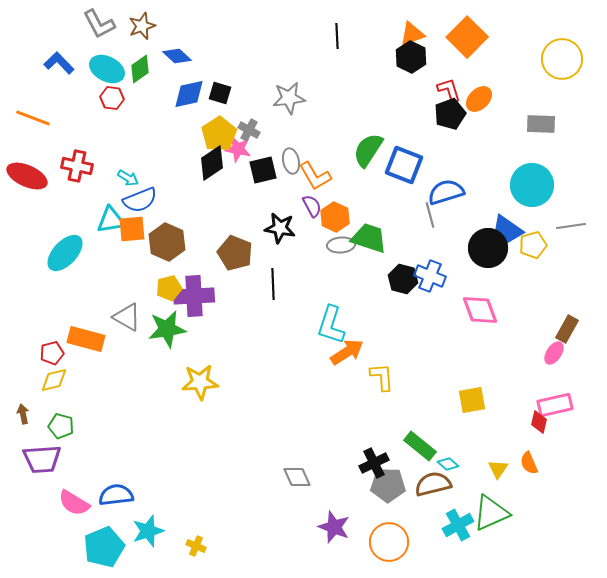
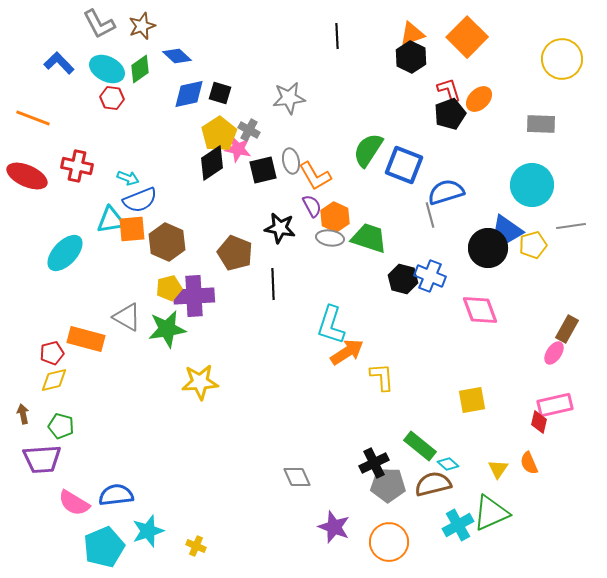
cyan arrow at (128, 178): rotated 10 degrees counterclockwise
gray ellipse at (341, 245): moved 11 px left, 7 px up; rotated 12 degrees clockwise
